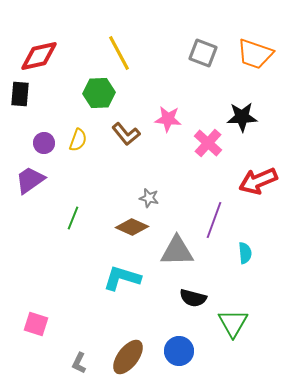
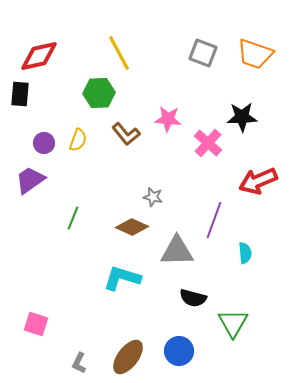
gray star: moved 4 px right, 1 px up
